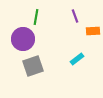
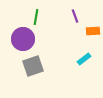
cyan rectangle: moved 7 px right
